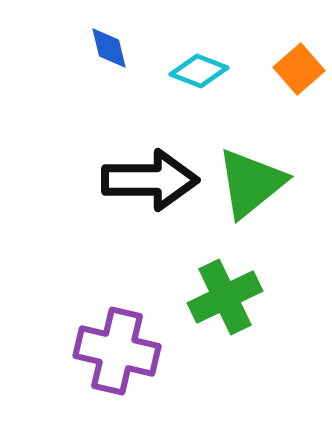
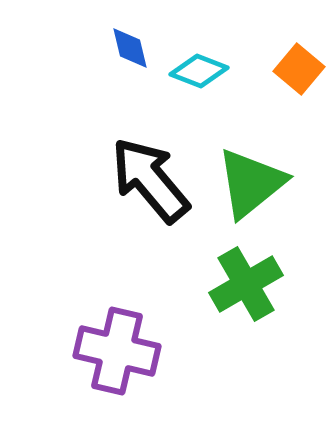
blue diamond: moved 21 px right
orange square: rotated 9 degrees counterclockwise
black arrow: rotated 130 degrees counterclockwise
green cross: moved 21 px right, 13 px up; rotated 4 degrees counterclockwise
